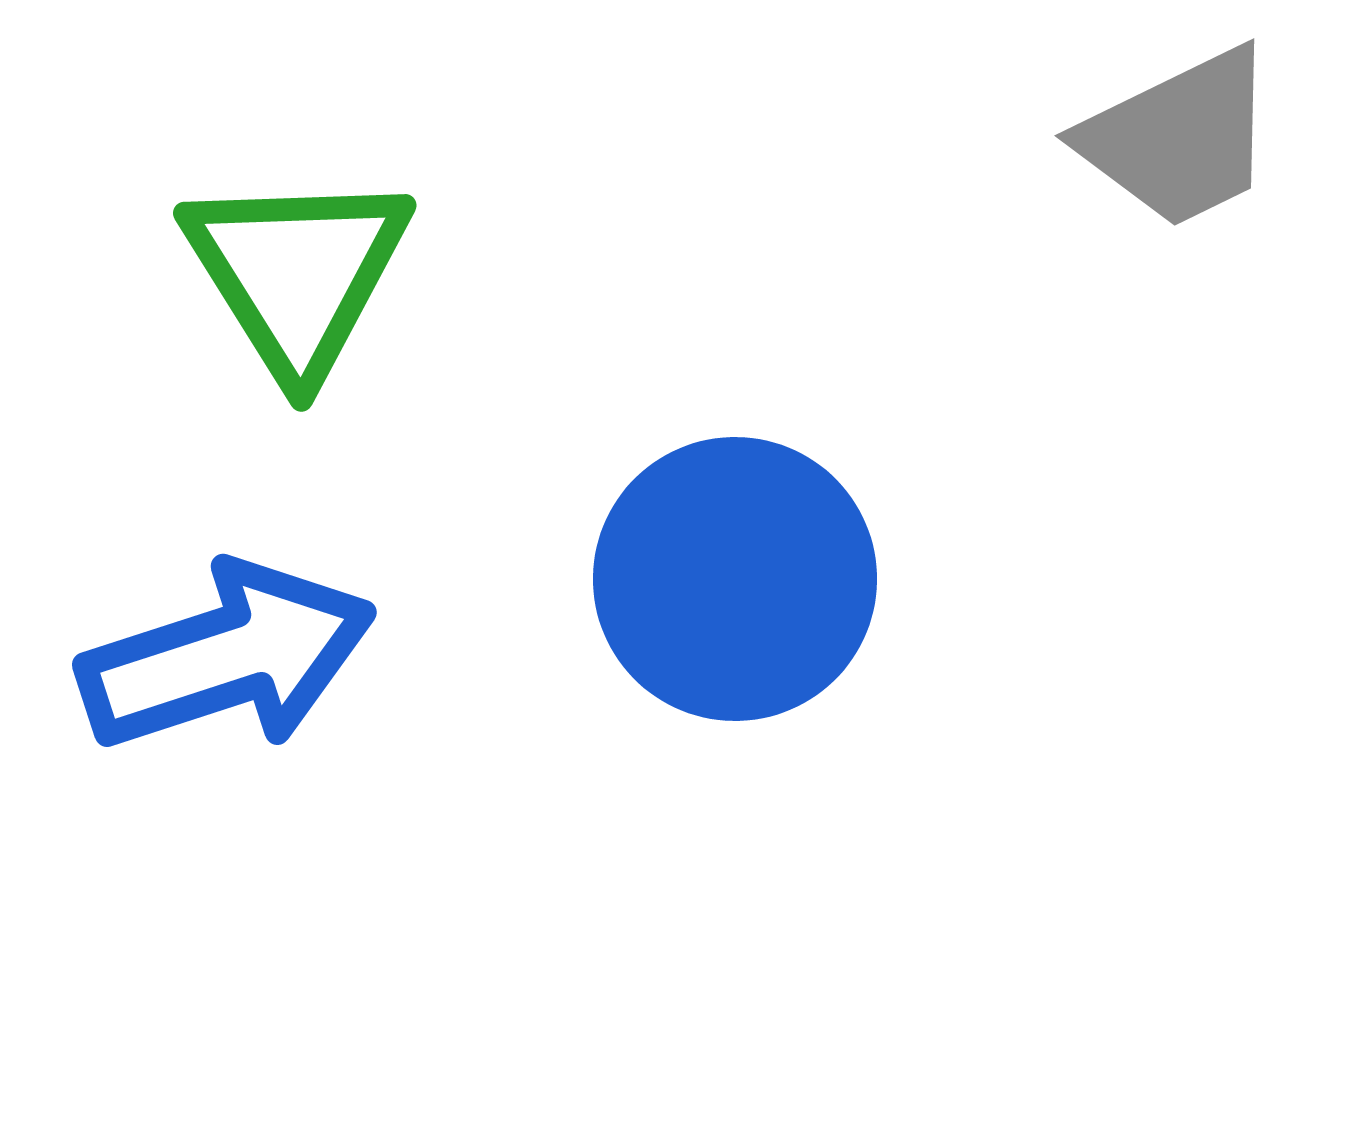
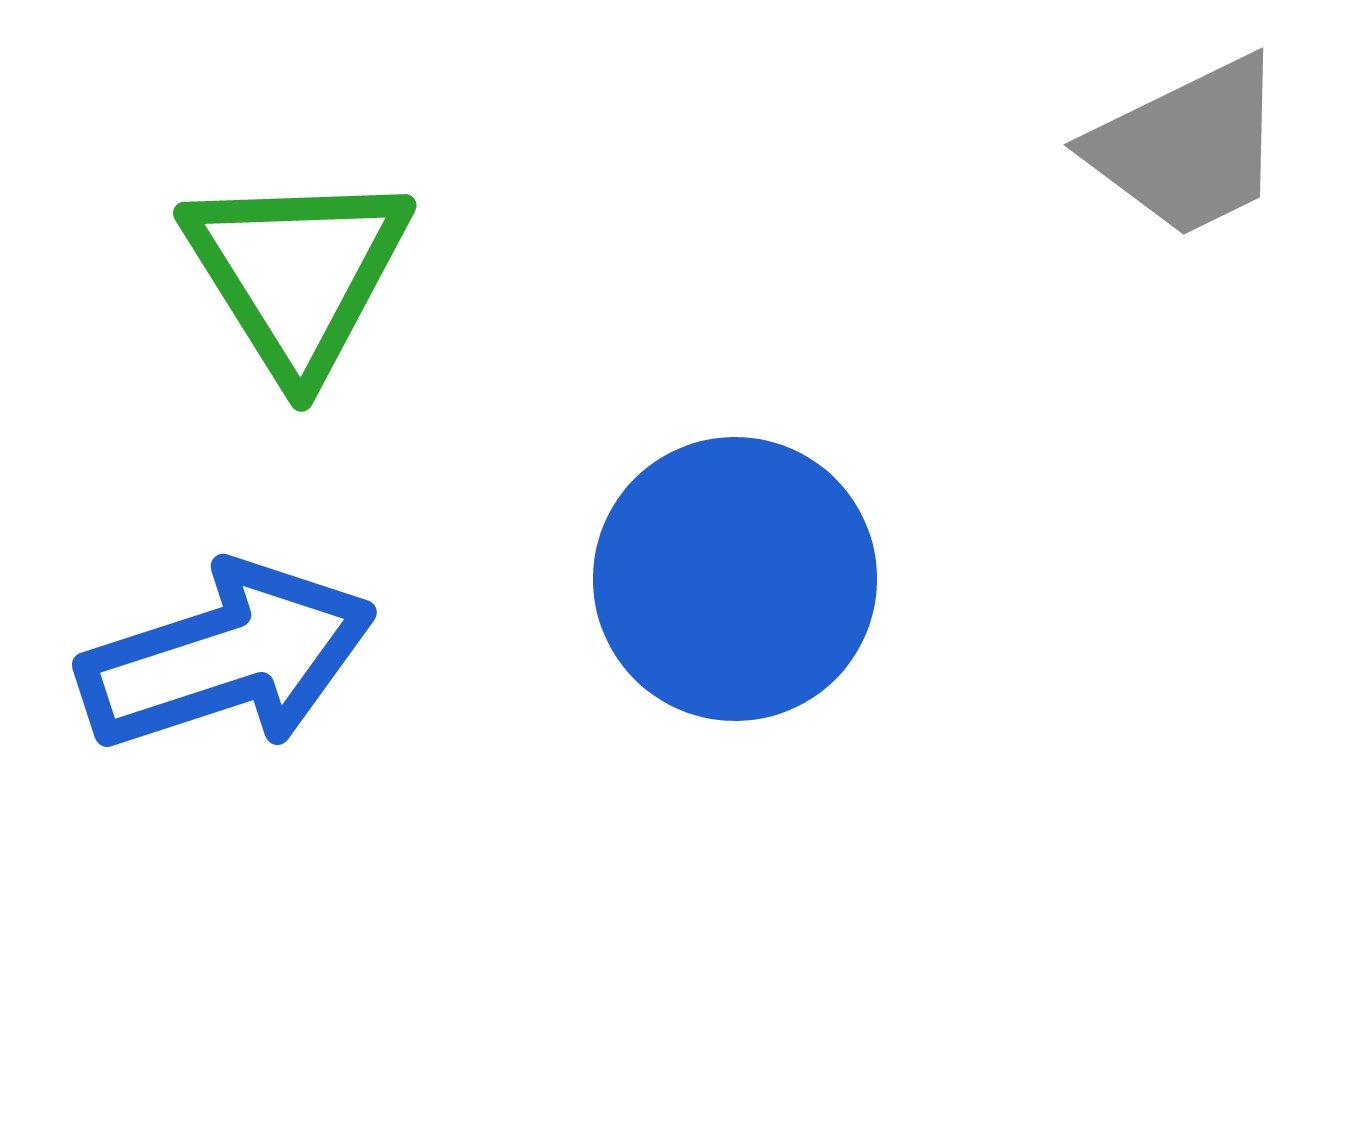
gray trapezoid: moved 9 px right, 9 px down
